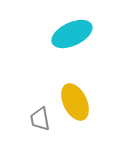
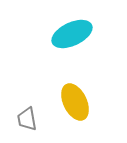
gray trapezoid: moved 13 px left
